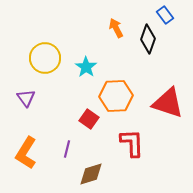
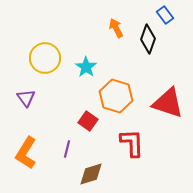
orange hexagon: rotated 20 degrees clockwise
red square: moved 1 px left, 2 px down
